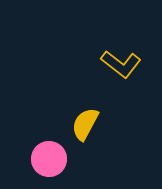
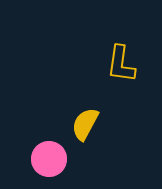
yellow L-shape: rotated 60 degrees clockwise
